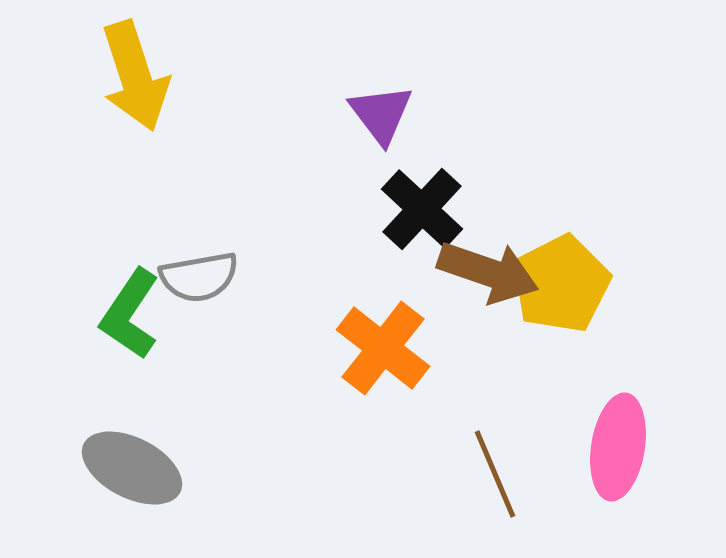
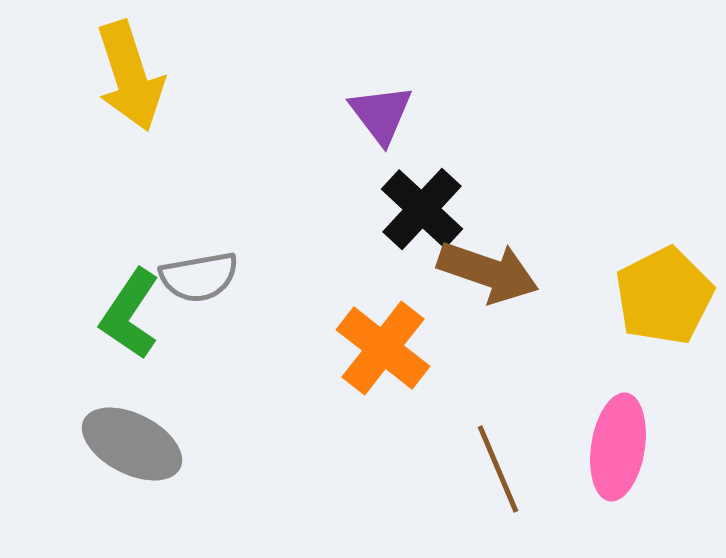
yellow arrow: moved 5 px left
yellow pentagon: moved 103 px right, 12 px down
gray ellipse: moved 24 px up
brown line: moved 3 px right, 5 px up
